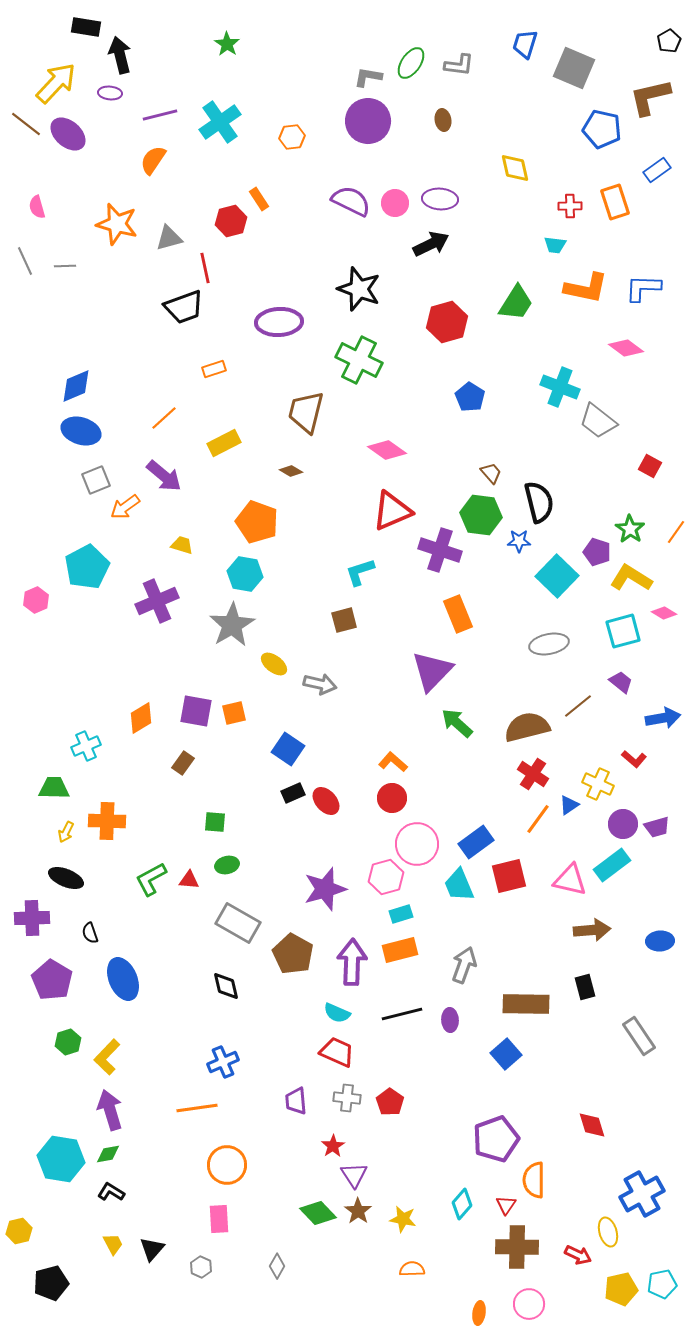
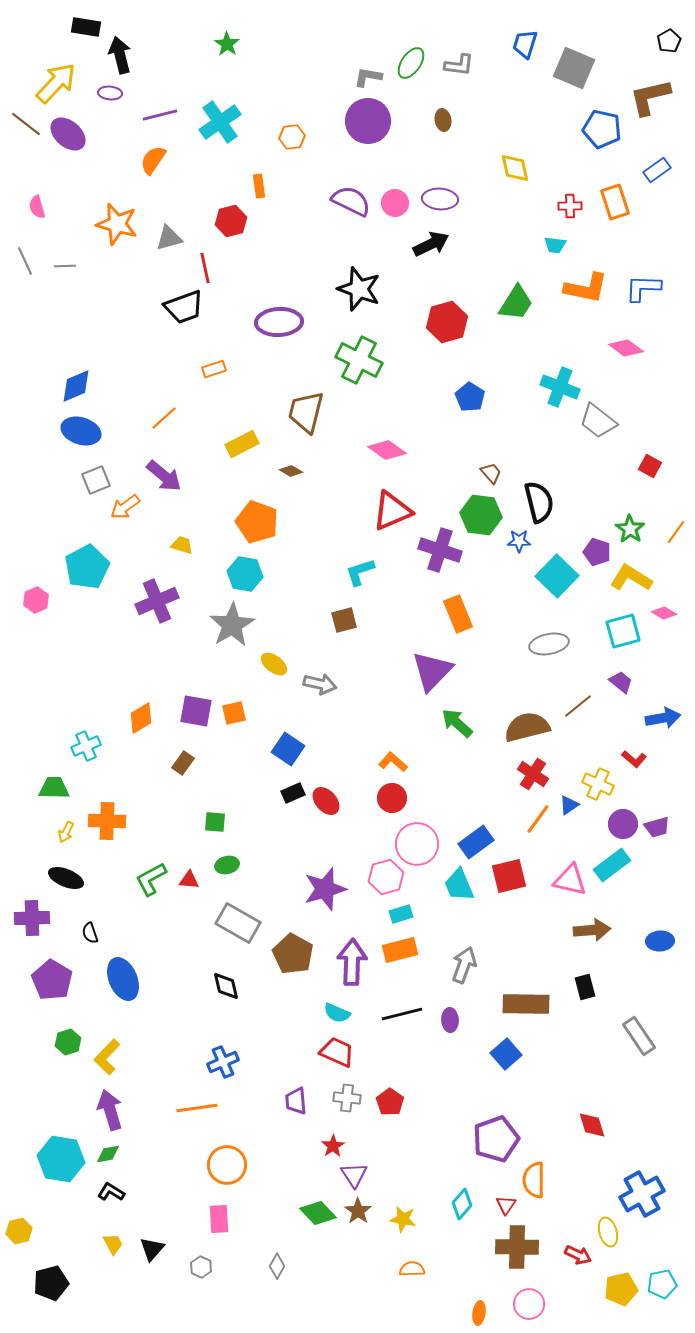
orange rectangle at (259, 199): moved 13 px up; rotated 25 degrees clockwise
yellow rectangle at (224, 443): moved 18 px right, 1 px down
